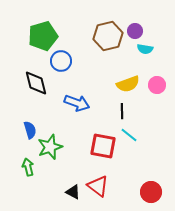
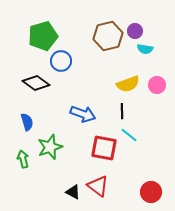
black diamond: rotated 40 degrees counterclockwise
blue arrow: moved 6 px right, 11 px down
blue semicircle: moved 3 px left, 8 px up
red square: moved 1 px right, 2 px down
green arrow: moved 5 px left, 8 px up
